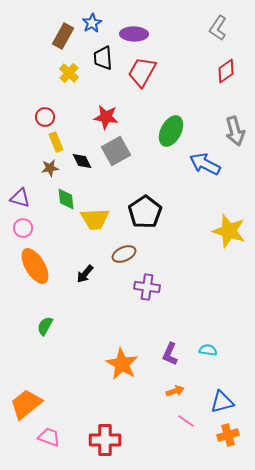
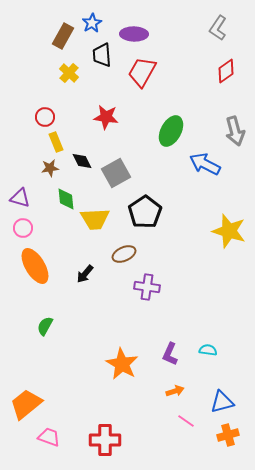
black trapezoid: moved 1 px left, 3 px up
gray square: moved 22 px down
